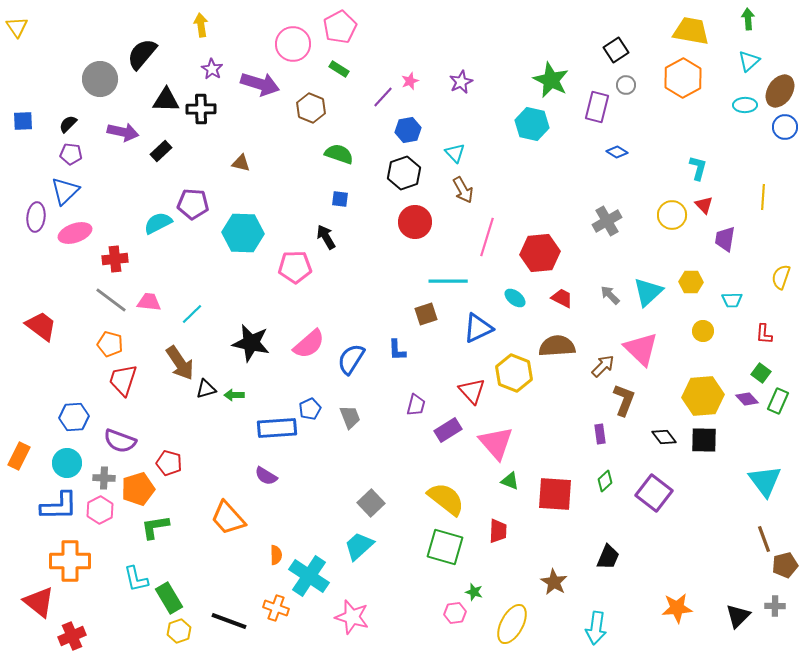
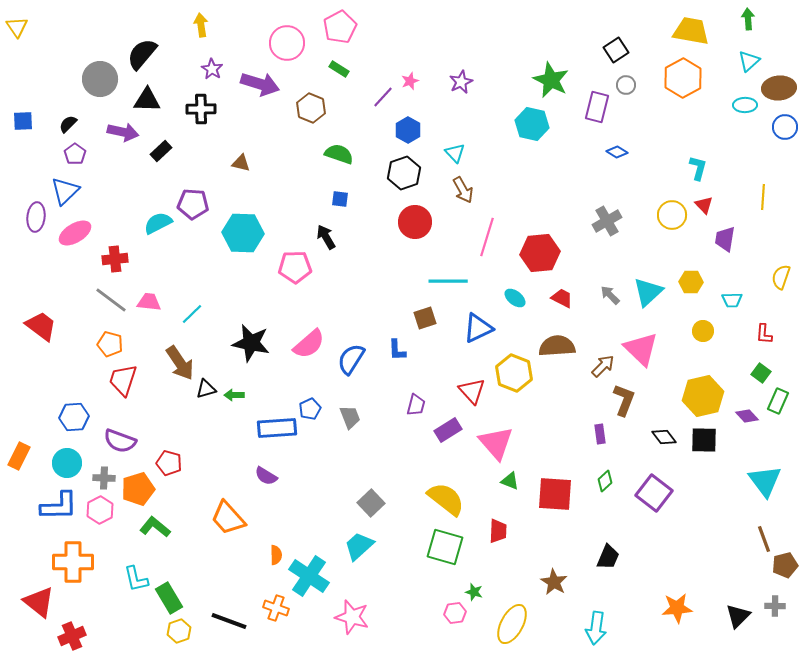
pink circle at (293, 44): moved 6 px left, 1 px up
brown ellipse at (780, 91): moved 1 px left, 3 px up; rotated 52 degrees clockwise
black triangle at (166, 100): moved 19 px left
blue hexagon at (408, 130): rotated 20 degrees counterclockwise
purple pentagon at (71, 154): moved 4 px right; rotated 30 degrees clockwise
pink ellipse at (75, 233): rotated 12 degrees counterclockwise
brown square at (426, 314): moved 1 px left, 4 px down
yellow hexagon at (703, 396): rotated 9 degrees counterclockwise
purple diamond at (747, 399): moved 17 px down
green L-shape at (155, 527): rotated 48 degrees clockwise
orange cross at (70, 561): moved 3 px right, 1 px down
